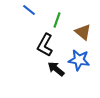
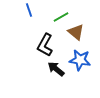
blue line: rotated 32 degrees clockwise
green line: moved 4 px right, 3 px up; rotated 42 degrees clockwise
brown triangle: moved 7 px left
blue star: moved 1 px right
